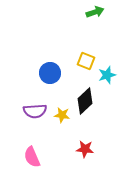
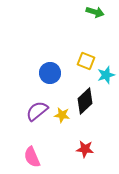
green arrow: rotated 36 degrees clockwise
cyan star: moved 1 px left
purple semicircle: moved 2 px right; rotated 145 degrees clockwise
